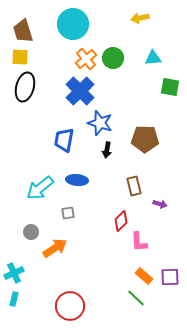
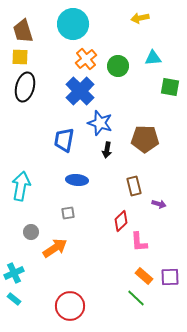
green circle: moved 5 px right, 8 px down
cyan arrow: moved 19 px left, 2 px up; rotated 140 degrees clockwise
purple arrow: moved 1 px left
cyan rectangle: rotated 64 degrees counterclockwise
